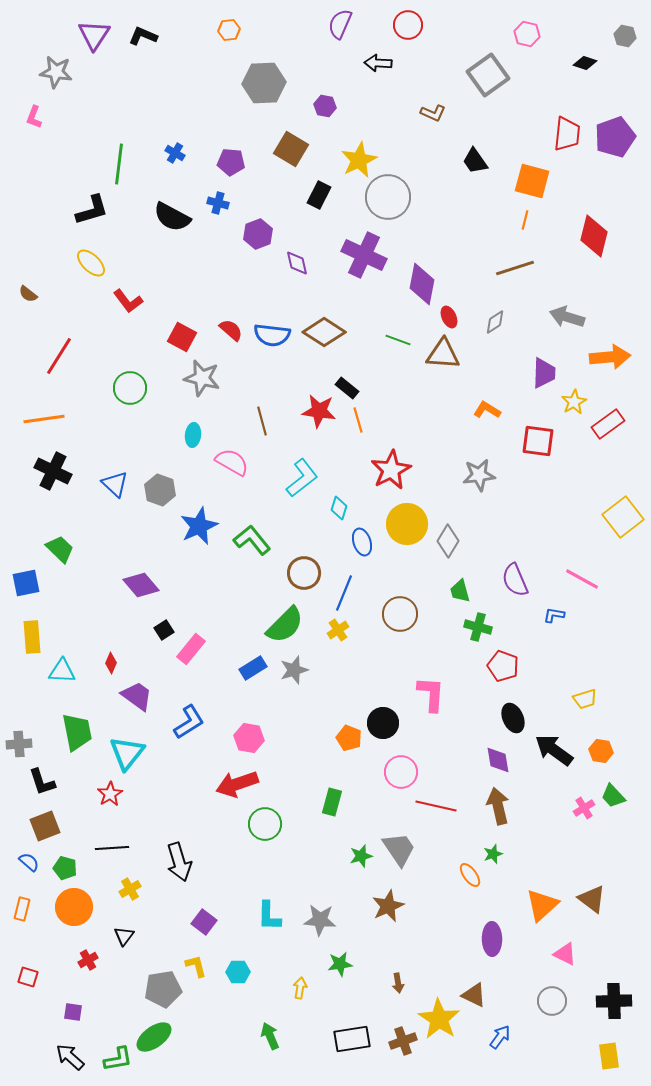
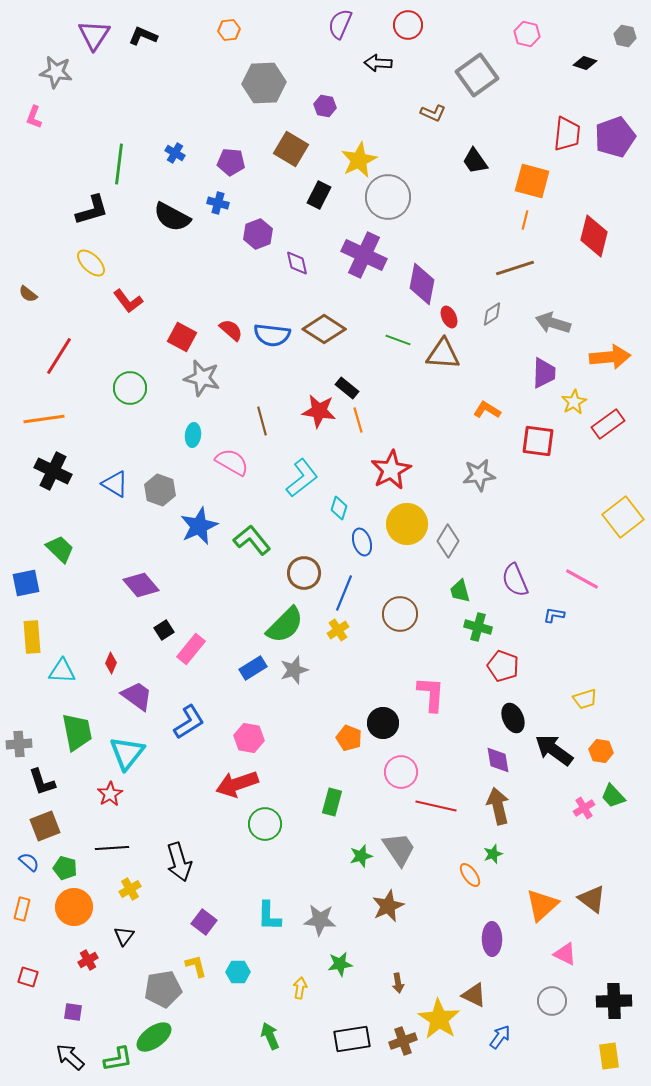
gray square at (488, 75): moved 11 px left
gray arrow at (567, 317): moved 14 px left, 6 px down
gray diamond at (495, 322): moved 3 px left, 8 px up
brown diamond at (324, 332): moved 3 px up
blue triangle at (115, 484): rotated 12 degrees counterclockwise
